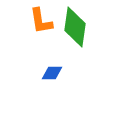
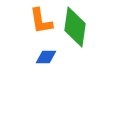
blue diamond: moved 6 px left, 16 px up
